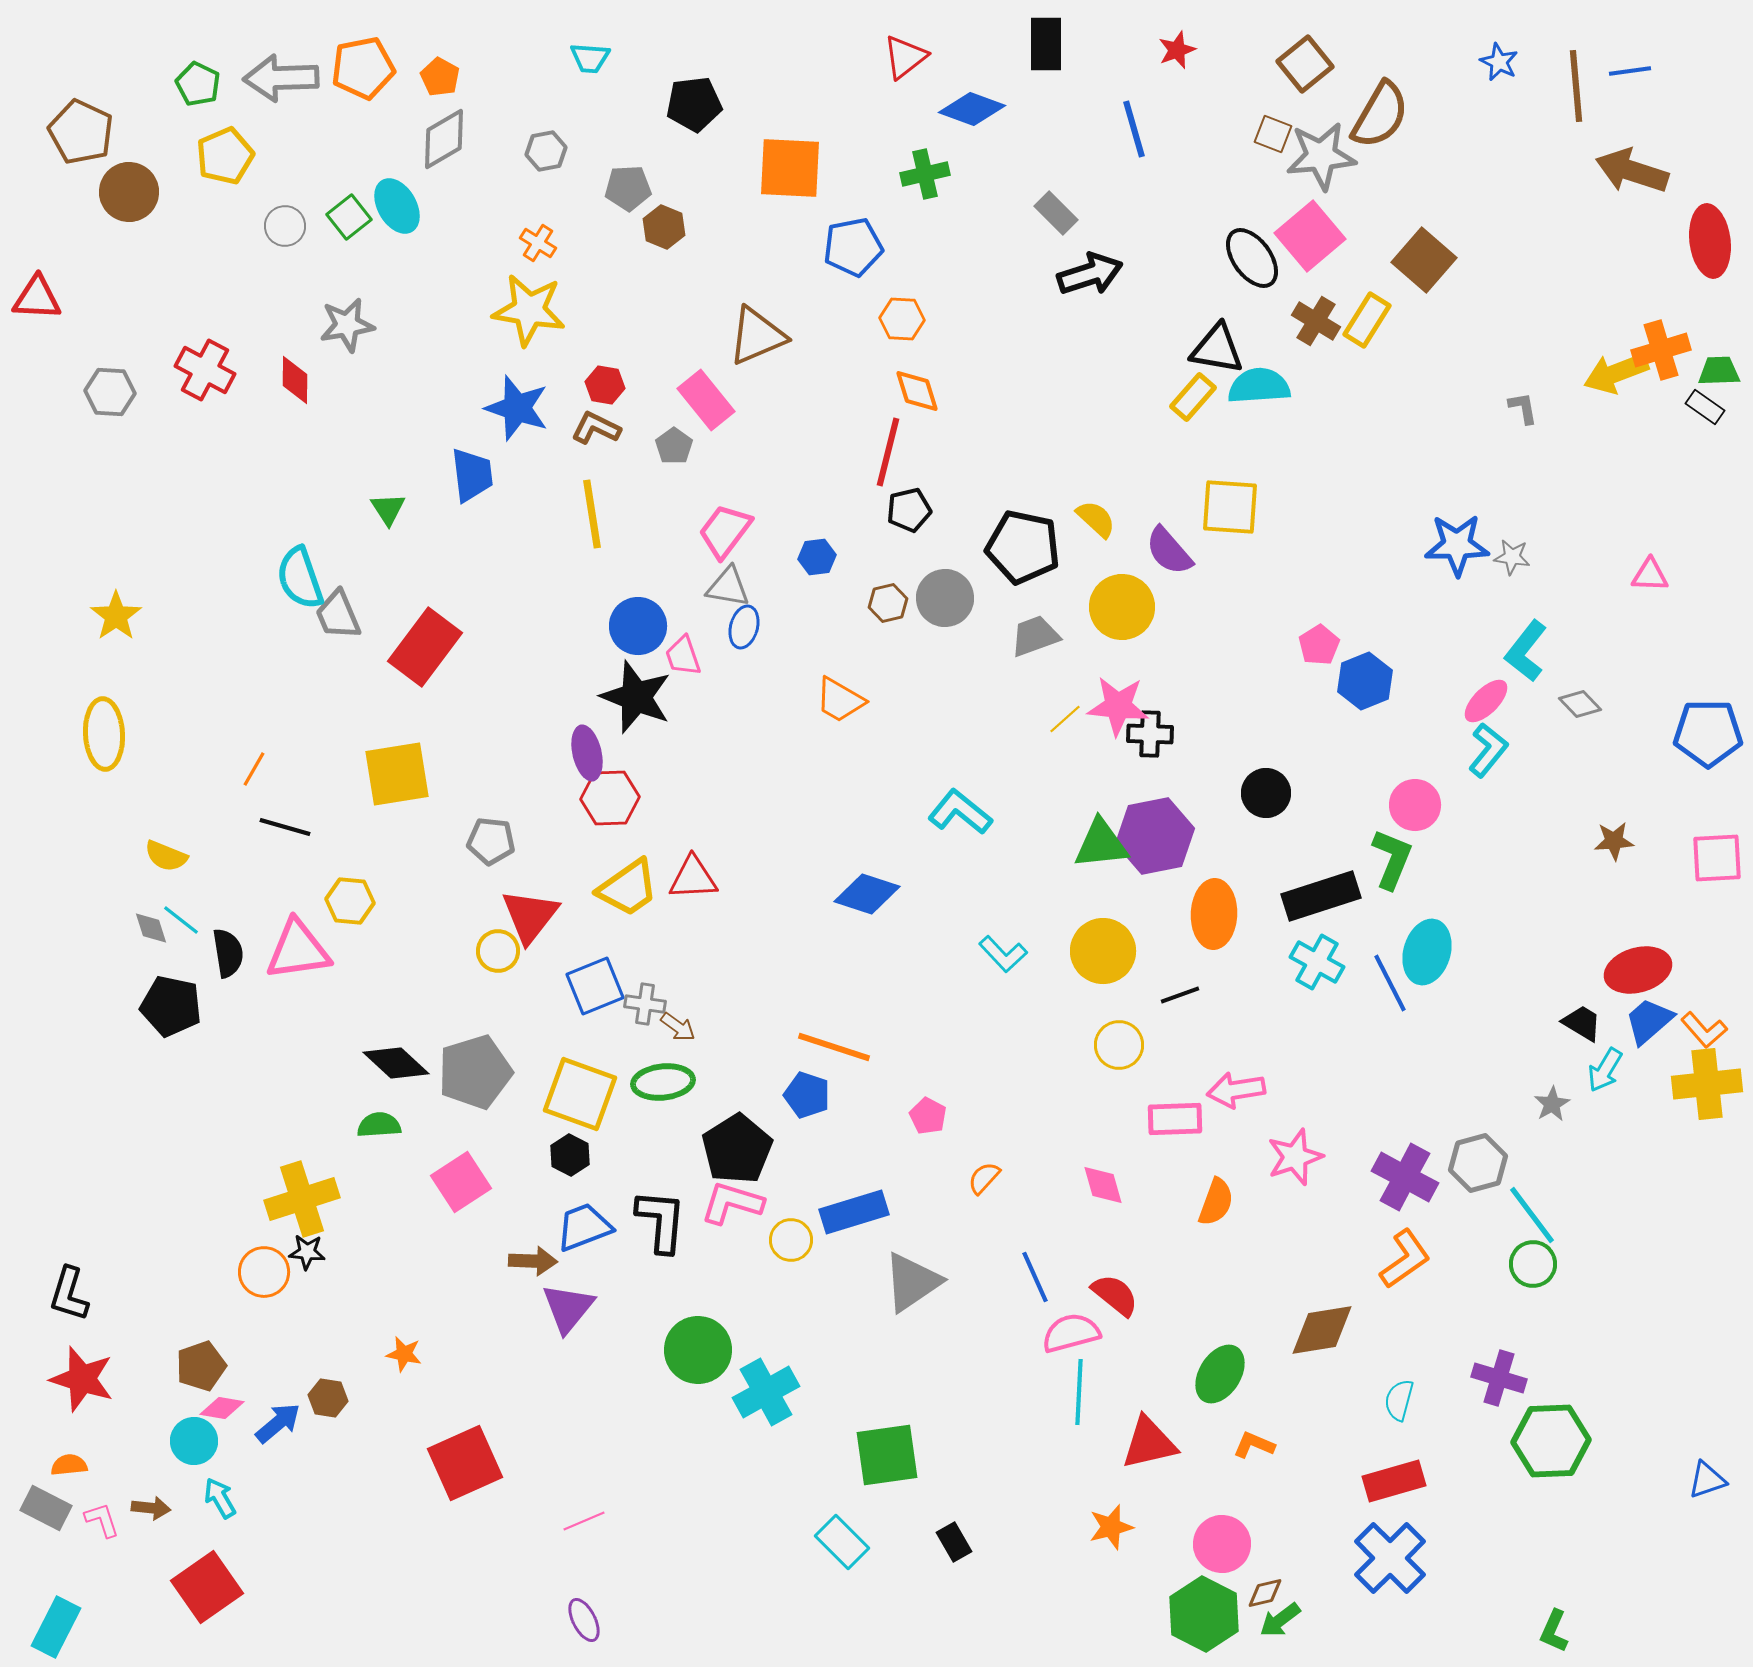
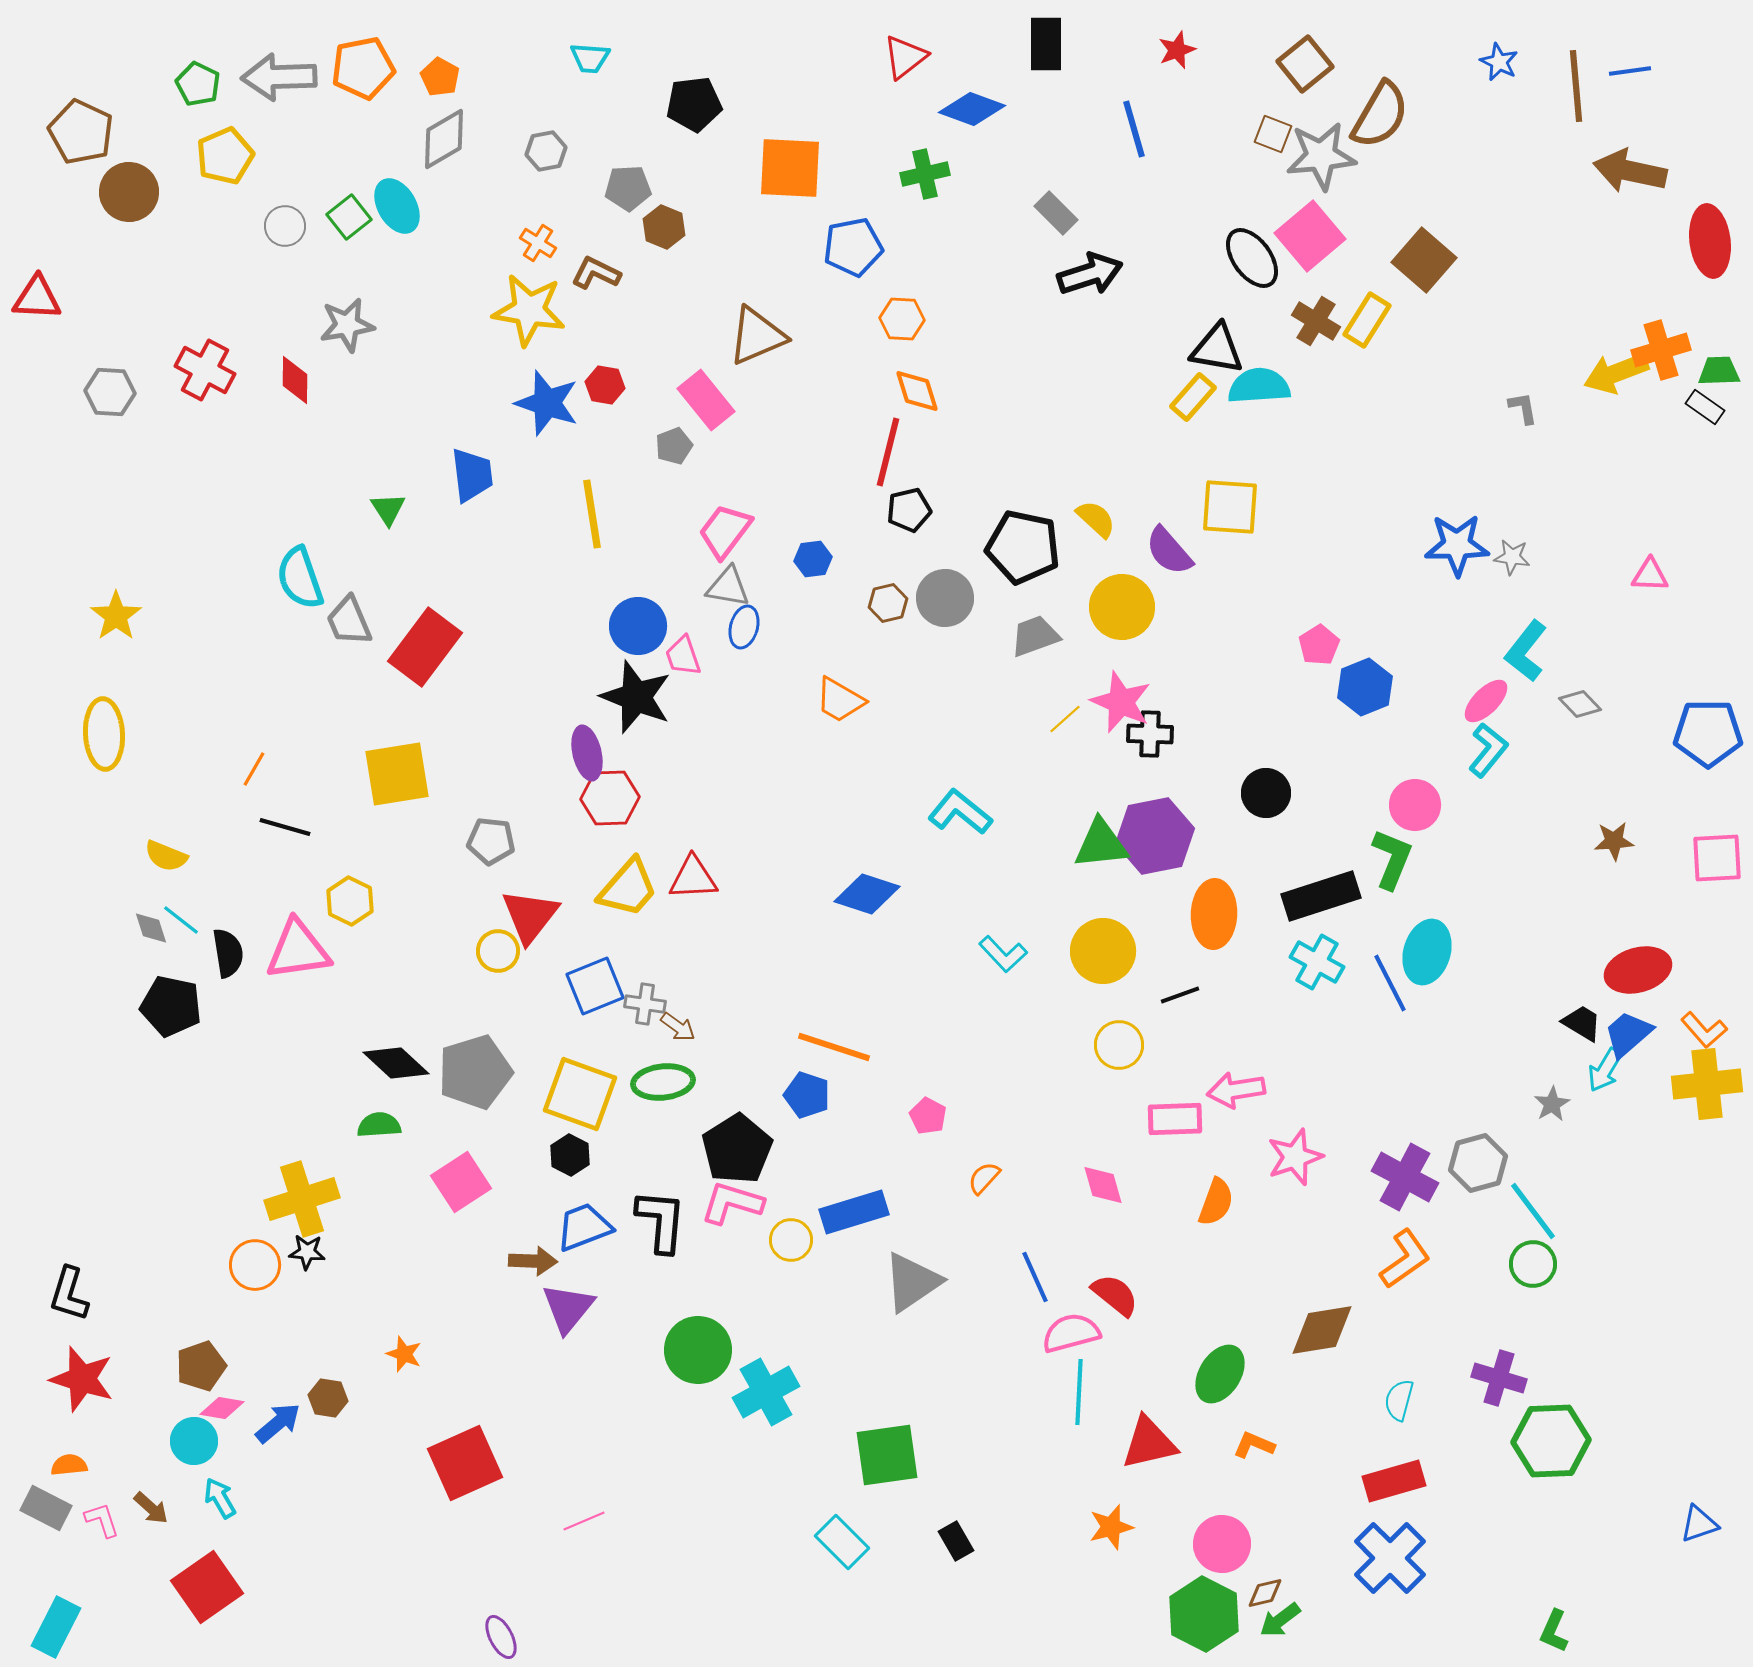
gray arrow at (281, 78): moved 2 px left, 1 px up
brown arrow at (1632, 171): moved 2 px left; rotated 6 degrees counterclockwise
blue star at (517, 408): moved 30 px right, 5 px up
brown L-shape at (596, 428): moved 155 px up
gray pentagon at (674, 446): rotated 15 degrees clockwise
blue hexagon at (817, 557): moved 4 px left, 2 px down
gray trapezoid at (338, 615): moved 11 px right, 6 px down
blue hexagon at (1365, 681): moved 6 px down
pink star at (1118, 706): moved 3 px right, 4 px up; rotated 18 degrees clockwise
yellow trapezoid at (628, 888): rotated 14 degrees counterclockwise
yellow hexagon at (350, 901): rotated 21 degrees clockwise
blue trapezoid at (1649, 1021): moved 21 px left, 13 px down
cyan line at (1532, 1215): moved 1 px right, 4 px up
orange circle at (264, 1272): moved 9 px left, 7 px up
orange star at (404, 1354): rotated 9 degrees clockwise
blue triangle at (1707, 1480): moved 8 px left, 44 px down
brown arrow at (151, 1508): rotated 36 degrees clockwise
black rectangle at (954, 1542): moved 2 px right, 1 px up
purple ellipse at (584, 1620): moved 83 px left, 17 px down
